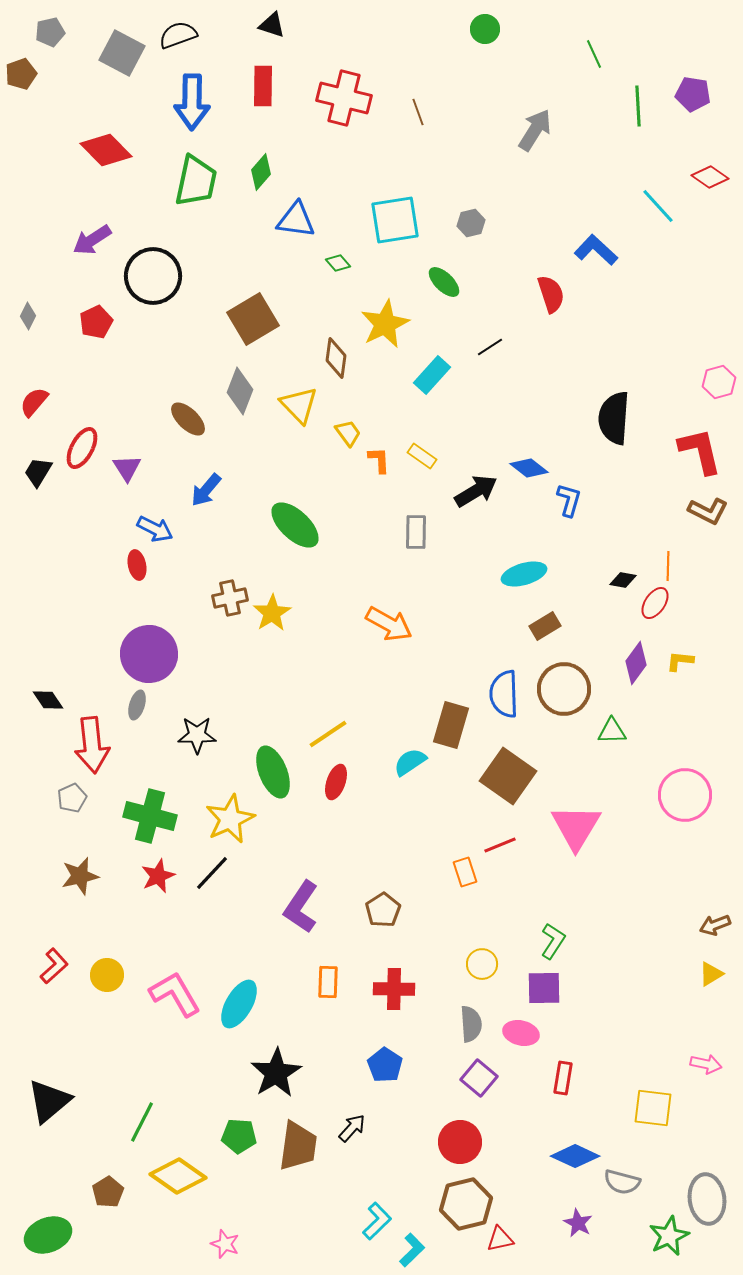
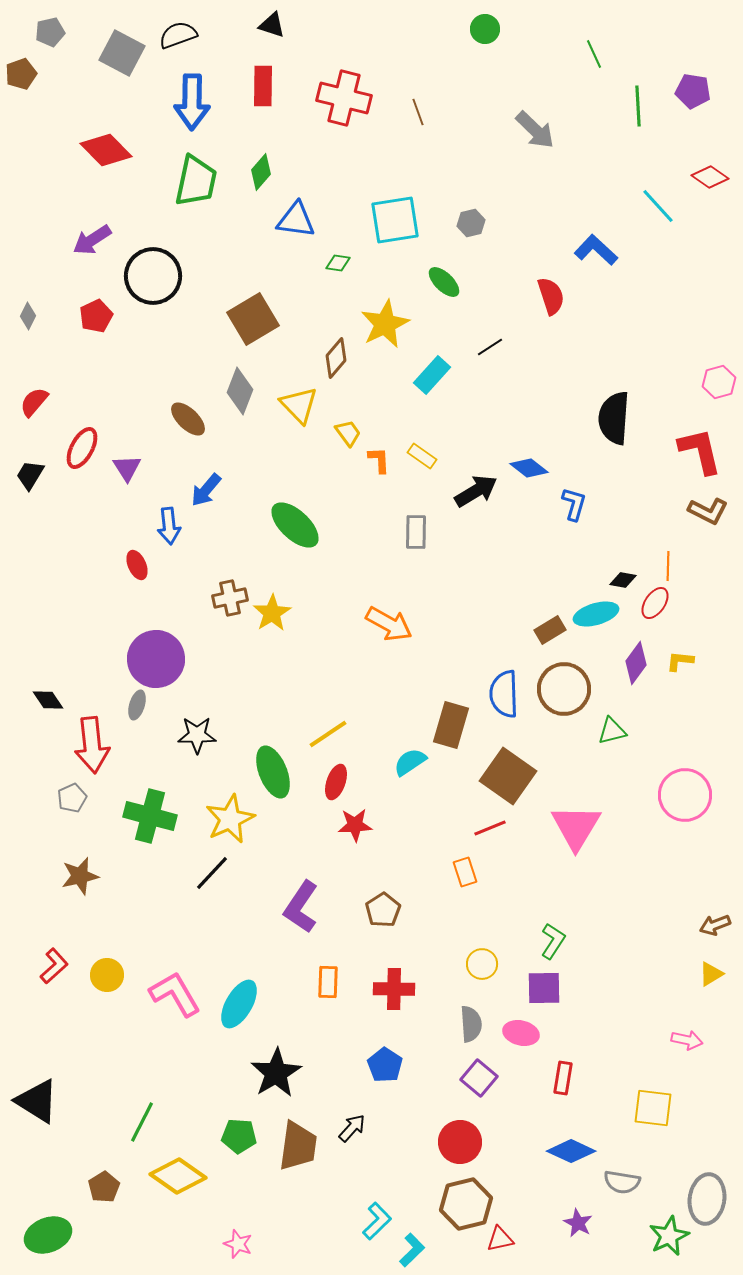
purple pentagon at (693, 94): moved 3 px up
gray arrow at (535, 130): rotated 102 degrees clockwise
green diamond at (338, 263): rotated 40 degrees counterclockwise
red semicircle at (551, 294): moved 2 px down
red pentagon at (96, 322): moved 6 px up
brown diamond at (336, 358): rotated 33 degrees clockwise
black trapezoid at (38, 472): moved 8 px left, 3 px down
blue L-shape at (569, 500): moved 5 px right, 4 px down
blue arrow at (155, 529): moved 14 px right, 3 px up; rotated 57 degrees clockwise
red ellipse at (137, 565): rotated 12 degrees counterclockwise
cyan ellipse at (524, 574): moved 72 px right, 40 px down
brown rectangle at (545, 626): moved 5 px right, 4 px down
purple circle at (149, 654): moved 7 px right, 5 px down
green triangle at (612, 731): rotated 12 degrees counterclockwise
red line at (500, 845): moved 10 px left, 17 px up
red star at (158, 876): moved 197 px right, 51 px up; rotated 20 degrees clockwise
pink arrow at (706, 1064): moved 19 px left, 24 px up
black triangle at (49, 1101): moved 12 px left; rotated 48 degrees counterclockwise
blue diamond at (575, 1156): moved 4 px left, 5 px up
gray semicircle at (622, 1182): rotated 6 degrees counterclockwise
brown pentagon at (108, 1192): moved 4 px left, 5 px up
gray ellipse at (707, 1199): rotated 15 degrees clockwise
pink star at (225, 1244): moved 13 px right
